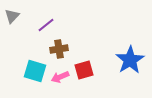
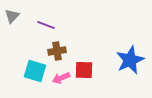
purple line: rotated 60 degrees clockwise
brown cross: moved 2 px left, 2 px down
blue star: rotated 8 degrees clockwise
red square: rotated 18 degrees clockwise
pink arrow: moved 1 px right, 1 px down
